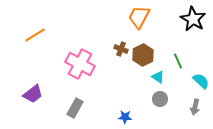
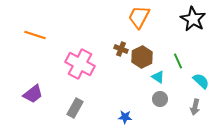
orange line: rotated 50 degrees clockwise
brown hexagon: moved 1 px left, 2 px down
